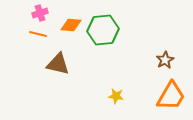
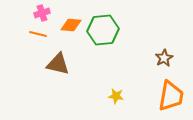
pink cross: moved 2 px right
brown star: moved 1 px left, 2 px up
orange trapezoid: rotated 20 degrees counterclockwise
